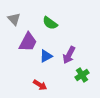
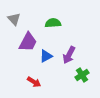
green semicircle: moved 3 px right; rotated 140 degrees clockwise
red arrow: moved 6 px left, 3 px up
